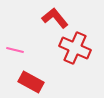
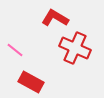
red L-shape: rotated 20 degrees counterclockwise
pink line: rotated 24 degrees clockwise
